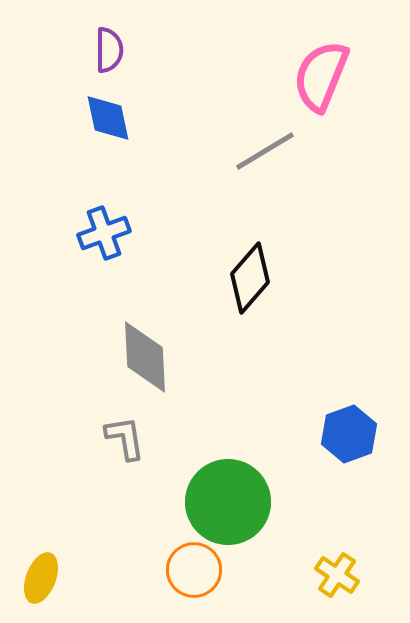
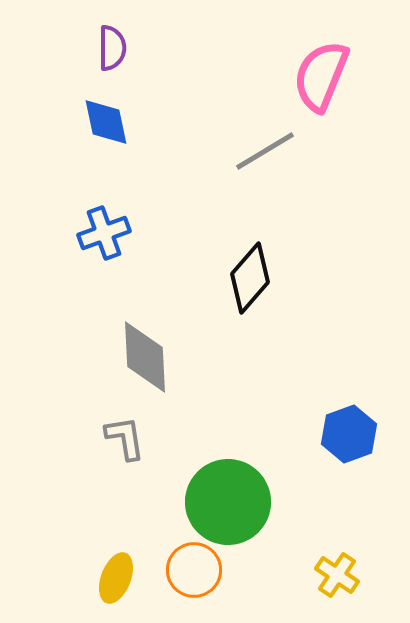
purple semicircle: moved 3 px right, 2 px up
blue diamond: moved 2 px left, 4 px down
yellow ellipse: moved 75 px right
